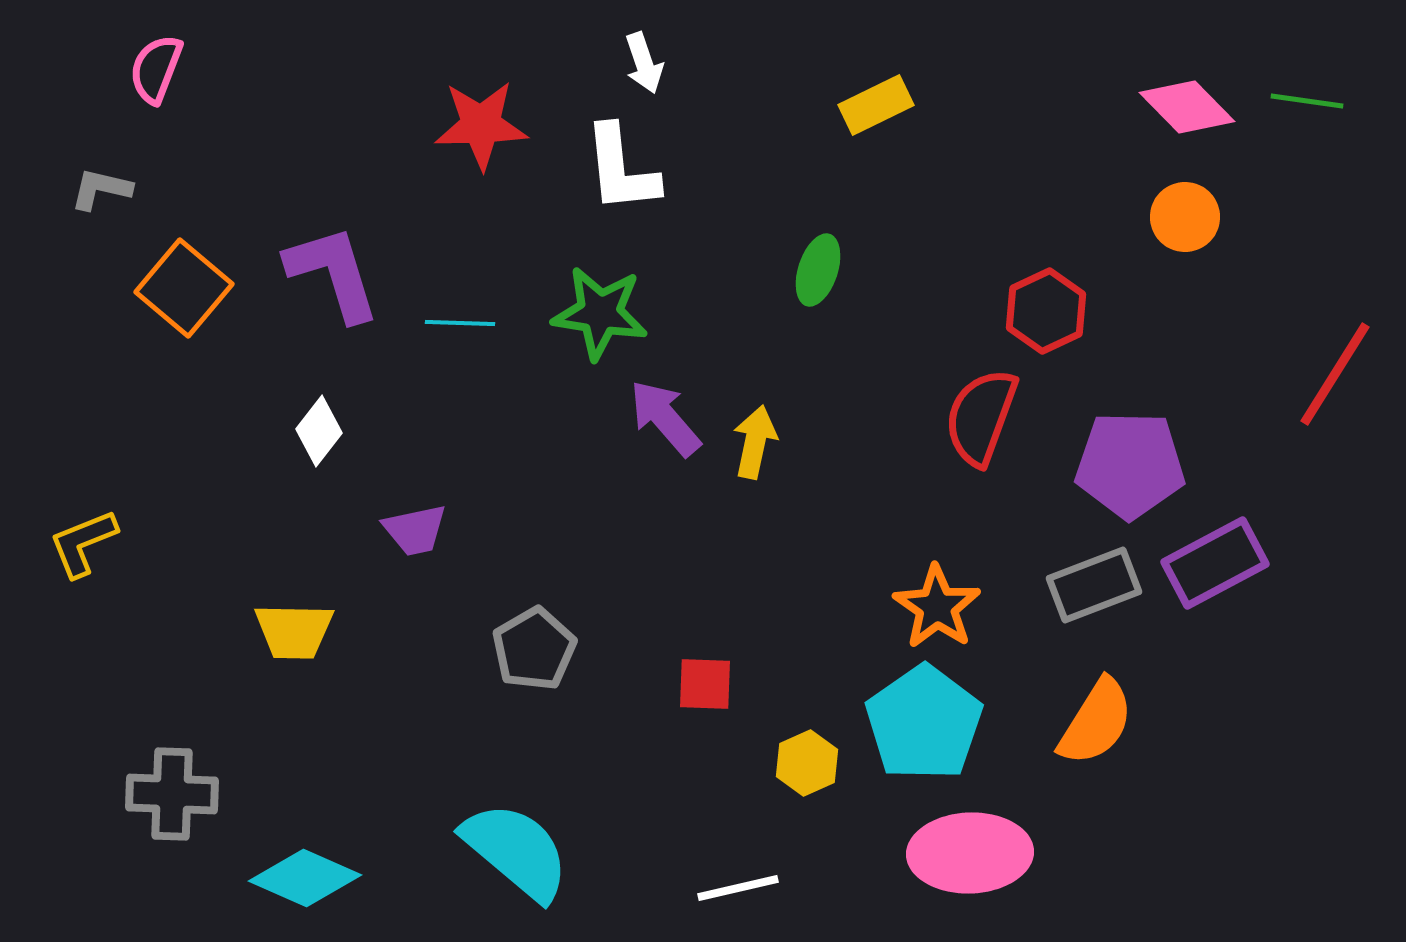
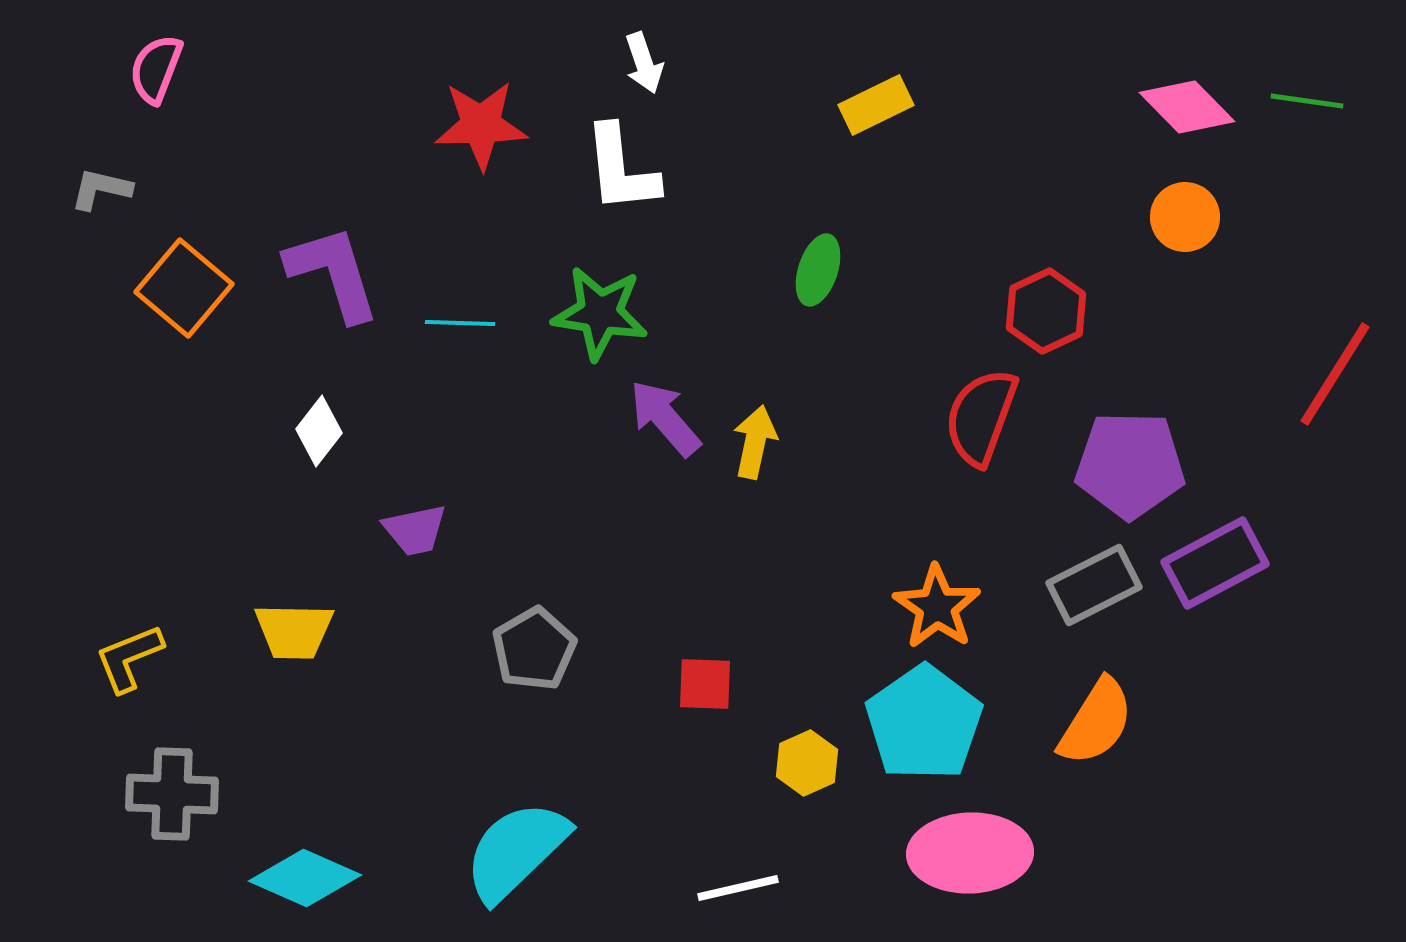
yellow L-shape: moved 46 px right, 115 px down
gray rectangle: rotated 6 degrees counterclockwise
cyan semicircle: rotated 84 degrees counterclockwise
